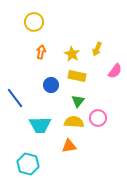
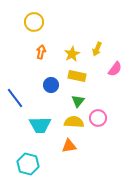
yellow star: rotated 14 degrees clockwise
pink semicircle: moved 2 px up
